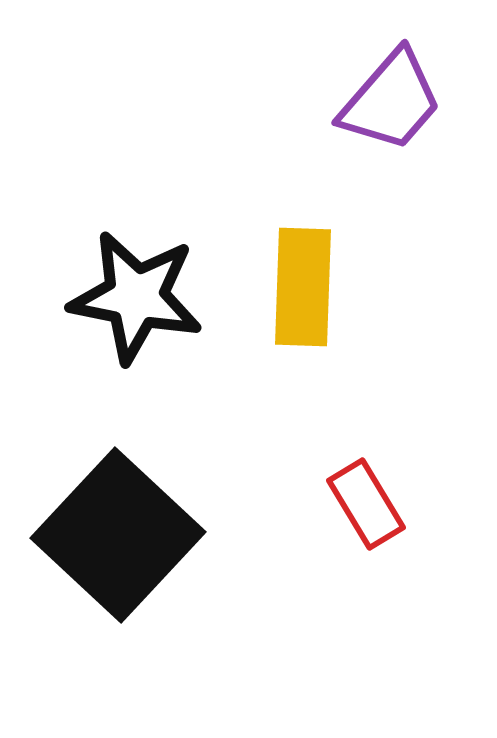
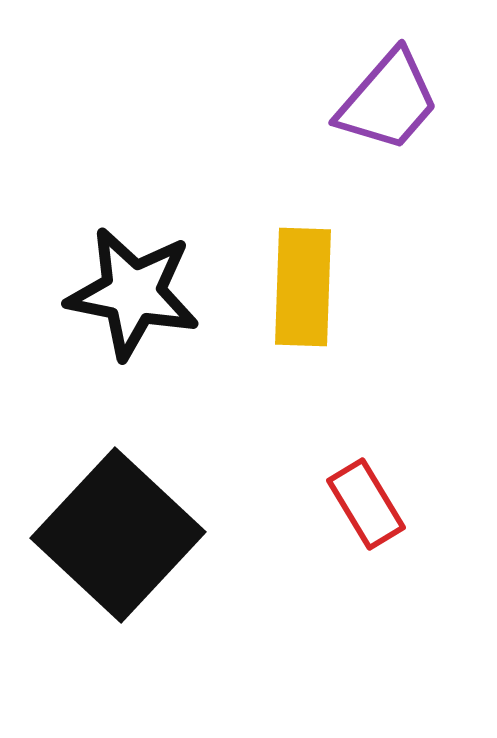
purple trapezoid: moved 3 px left
black star: moved 3 px left, 4 px up
